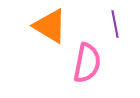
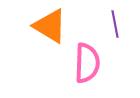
pink semicircle: rotated 9 degrees counterclockwise
